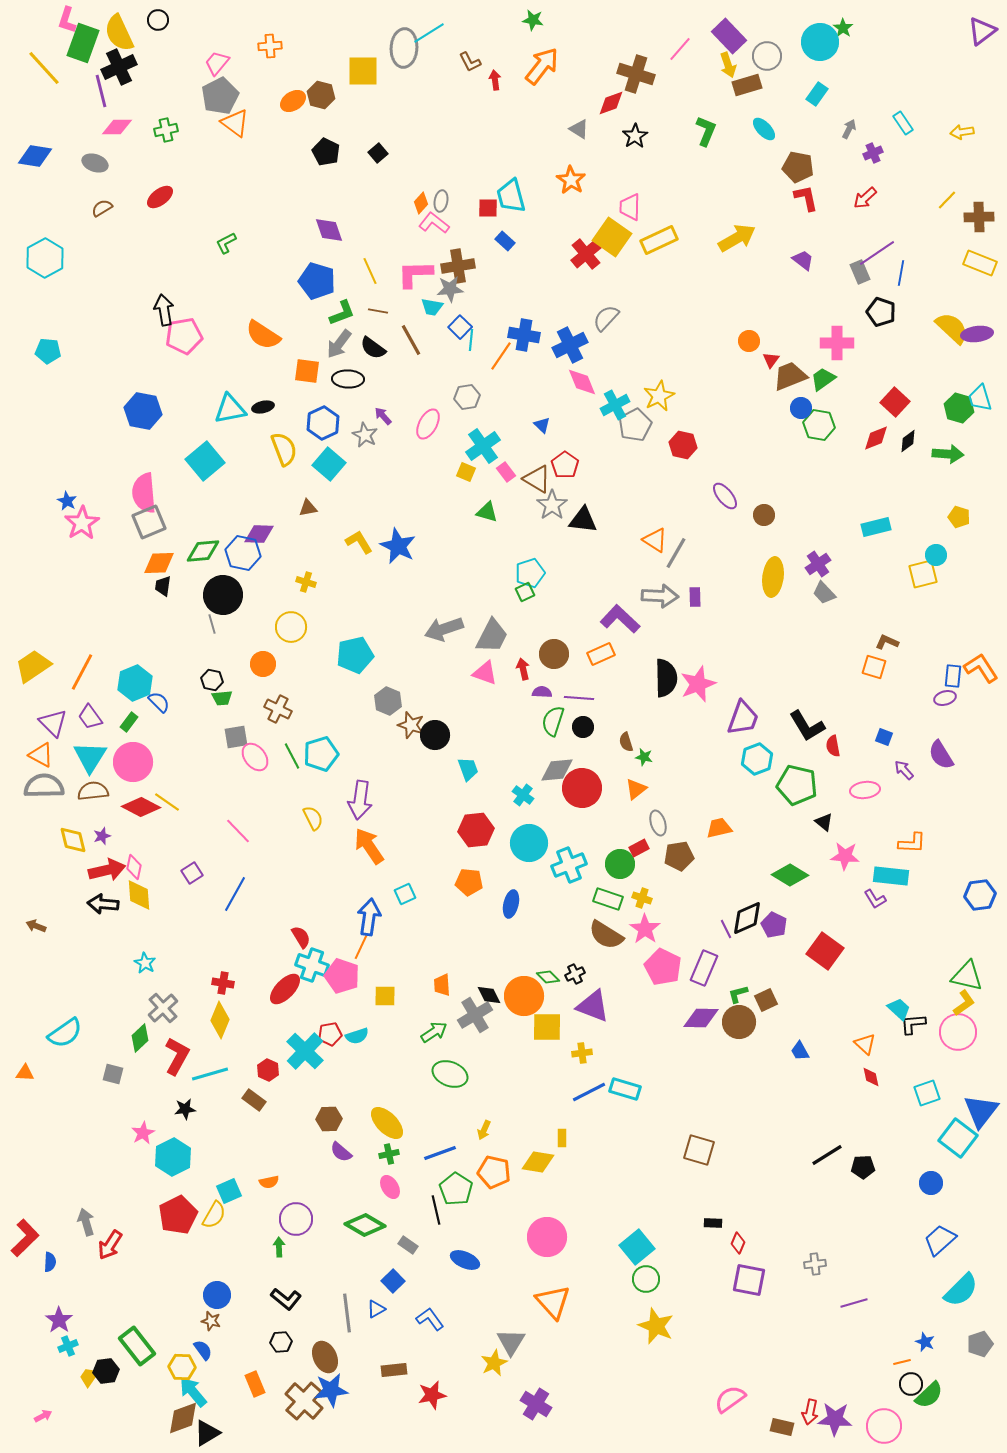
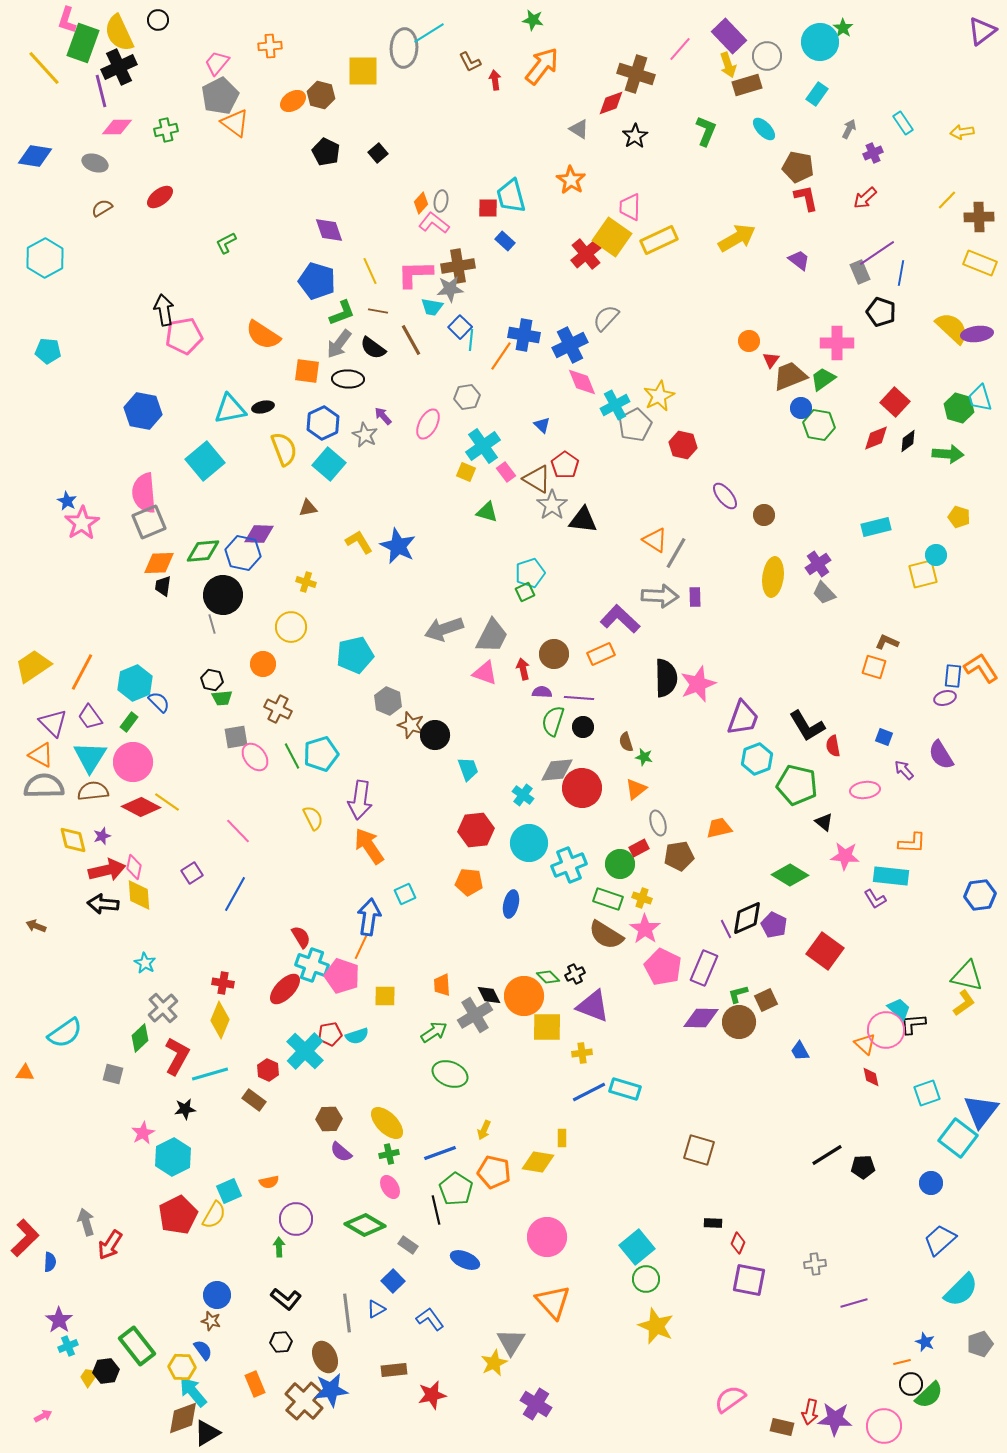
purple trapezoid at (803, 260): moved 4 px left
pink circle at (958, 1032): moved 72 px left, 2 px up
